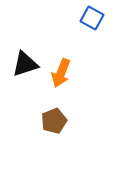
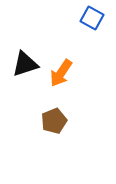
orange arrow: rotated 12 degrees clockwise
